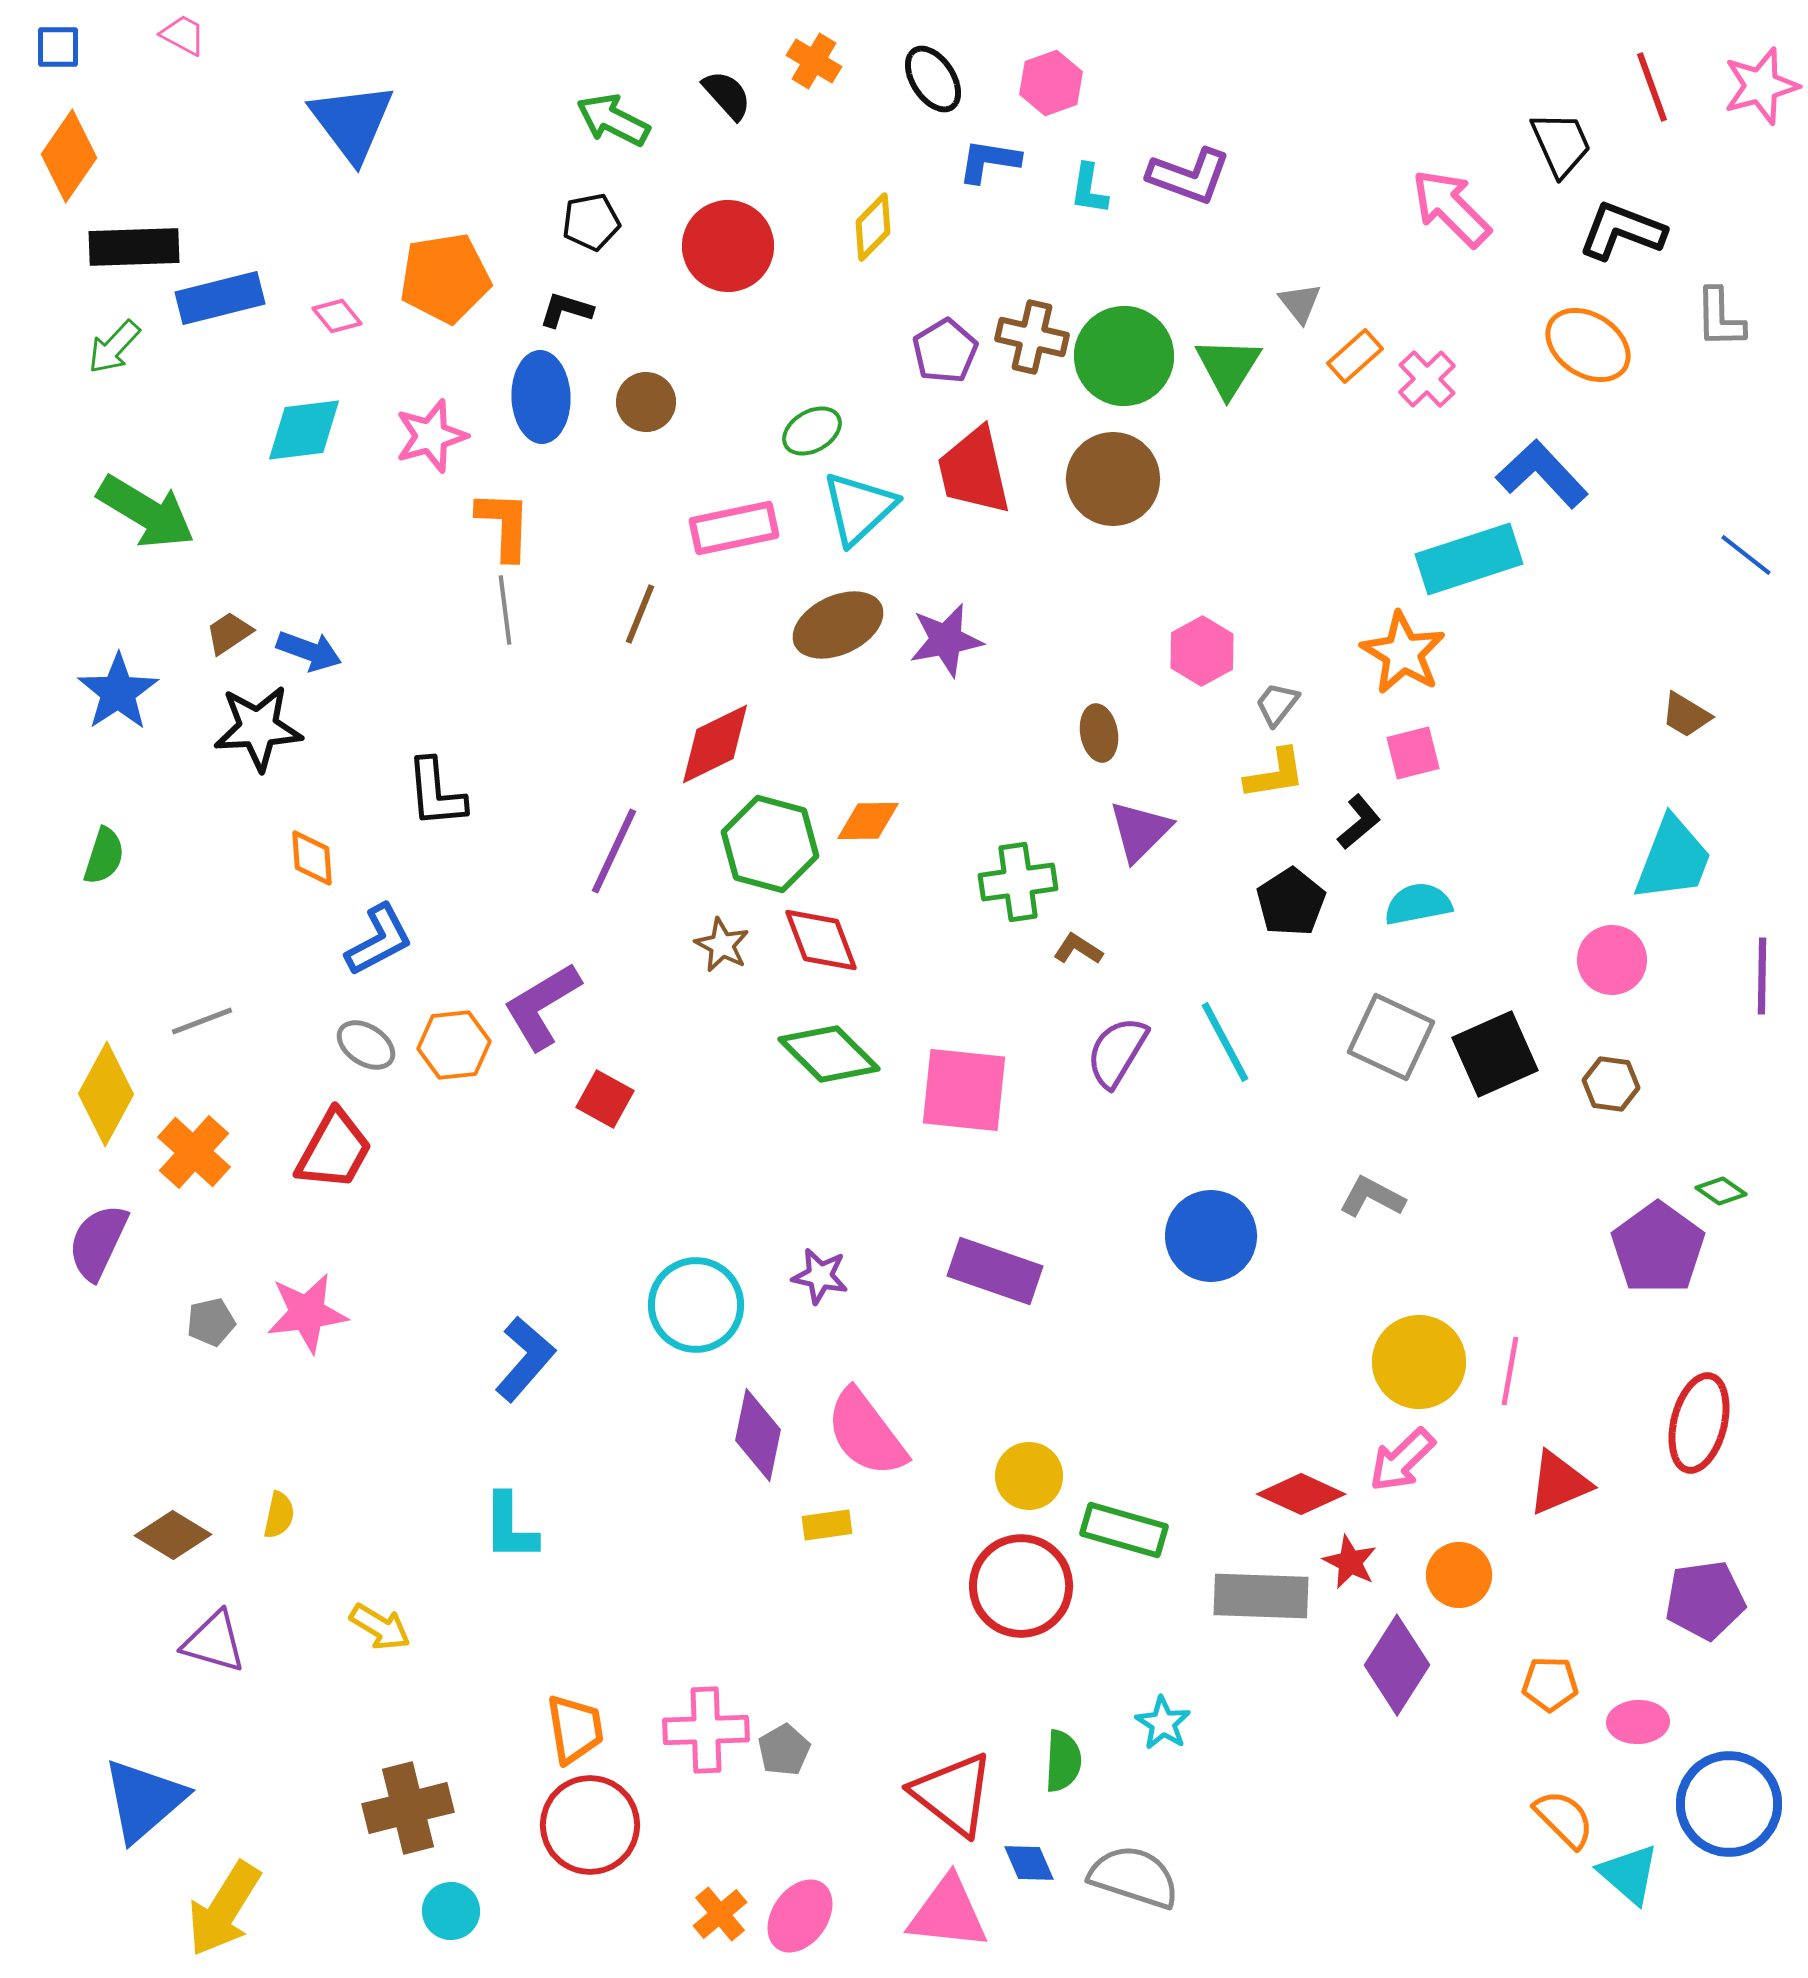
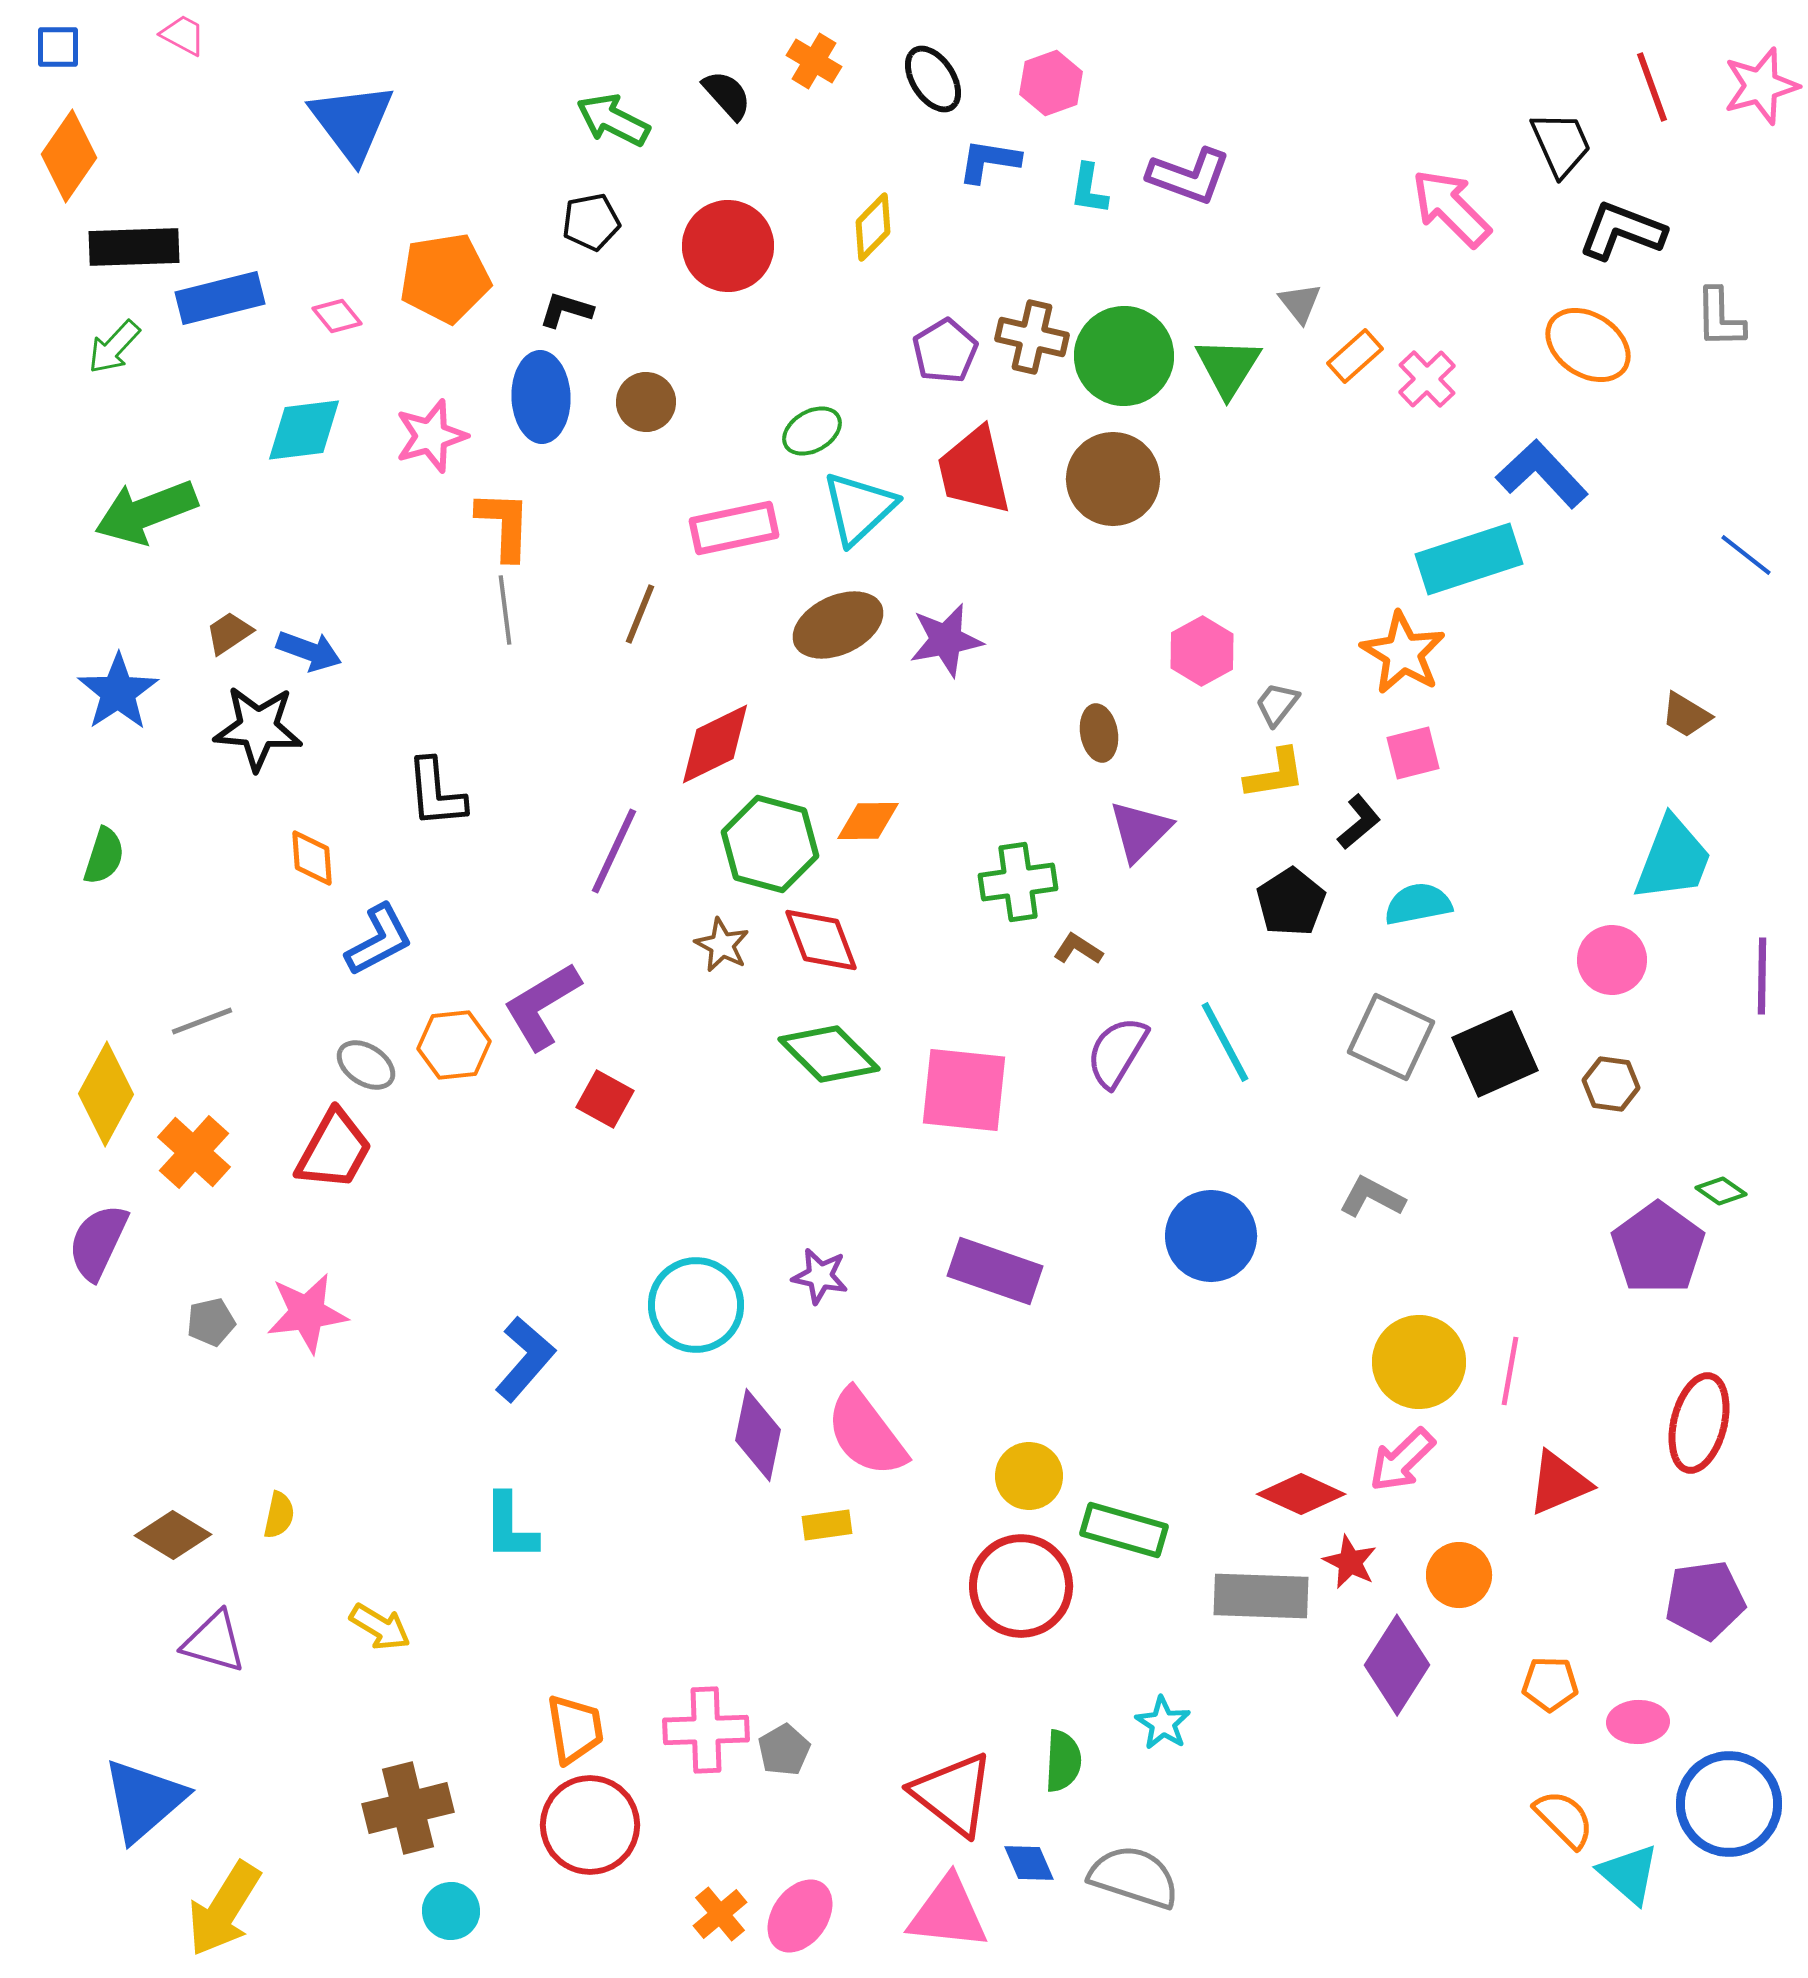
green arrow at (146, 512): rotated 128 degrees clockwise
black star at (258, 728): rotated 8 degrees clockwise
gray ellipse at (366, 1045): moved 20 px down
